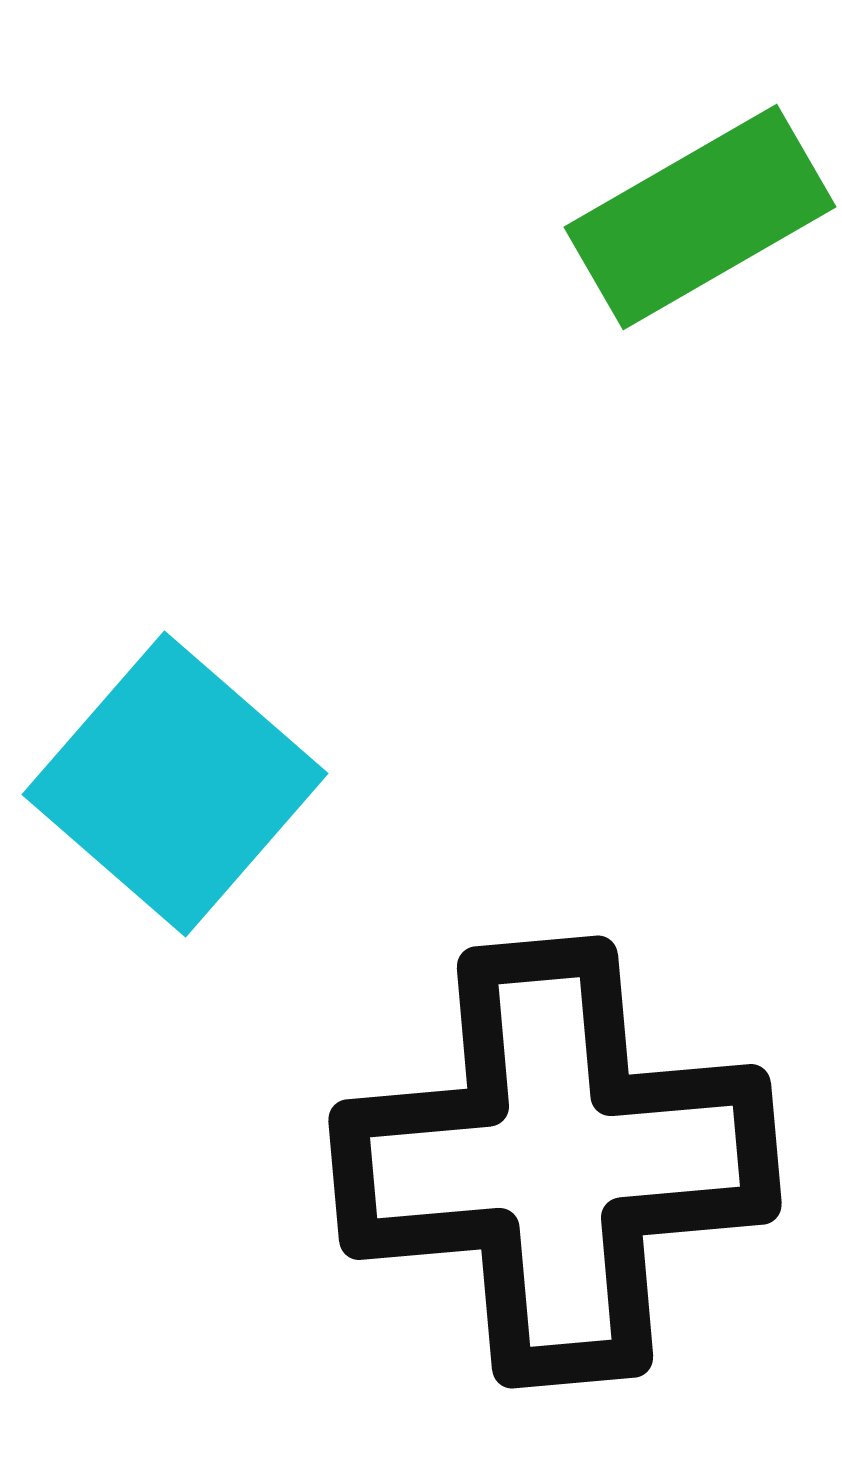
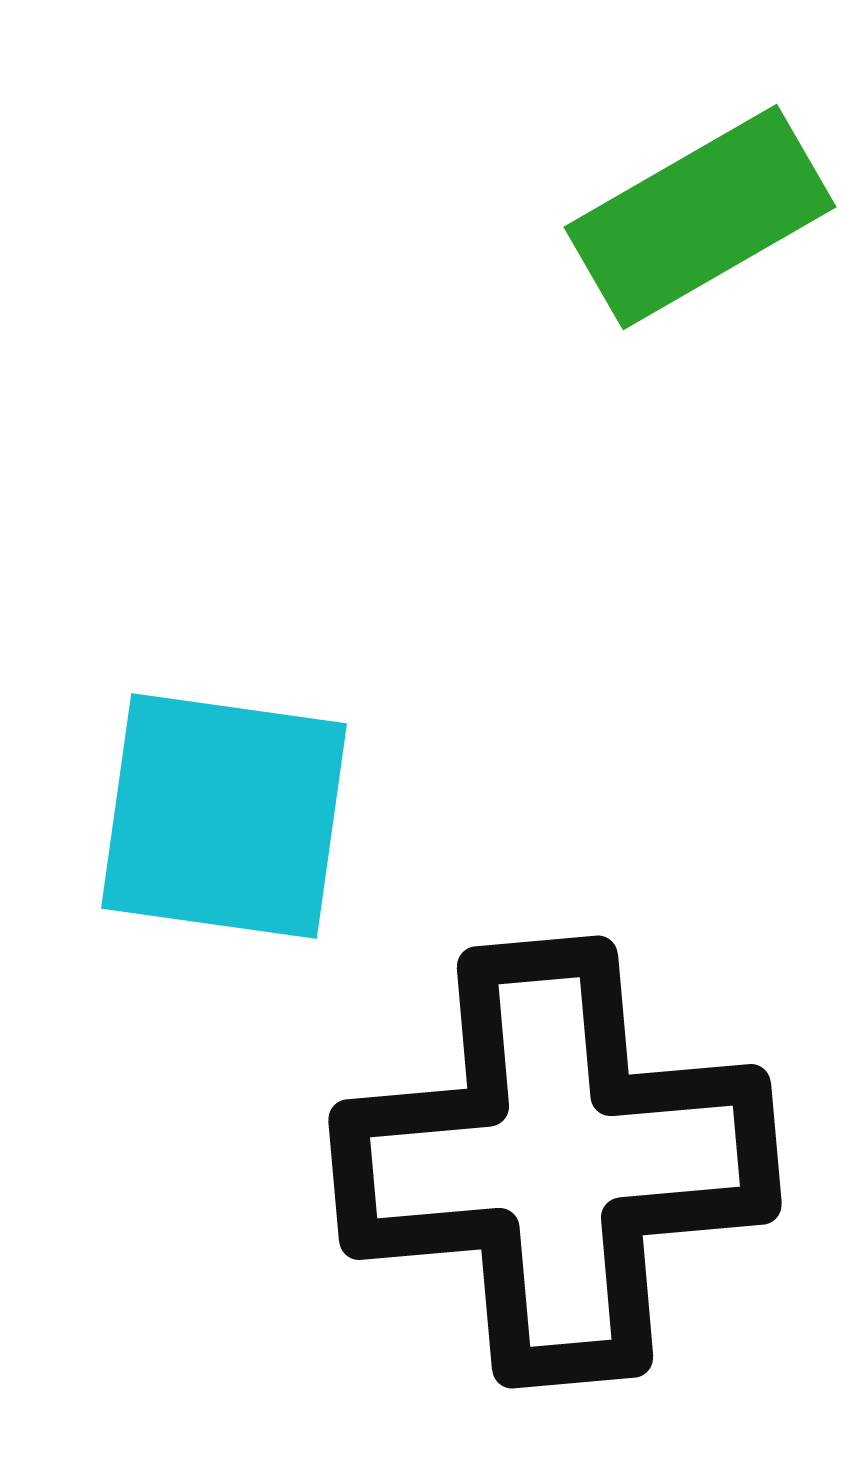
cyan square: moved 49 px right, 32 px down; rotated 33 degrees counterclockwise
